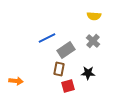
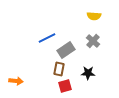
red square: moved 3 px left
